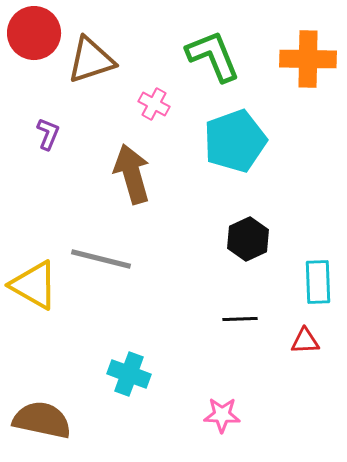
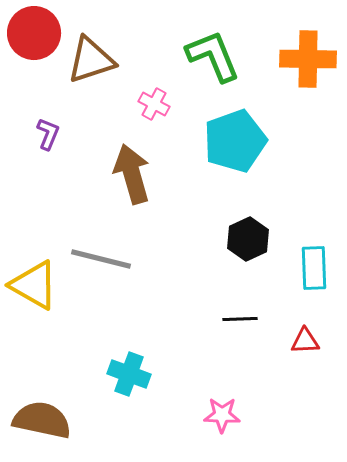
cyan rectangle: moved 4 px left, 14 px up
